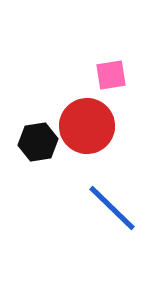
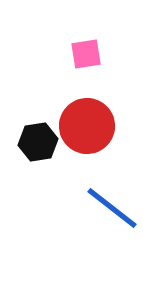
pink square: moved 25 px left, 21 px up
blue line: rotated 6 degrees counterclockwise
